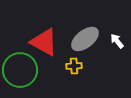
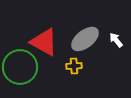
white arrow: moved 1 px left, 1 px up
green circle: moved 3 px up
